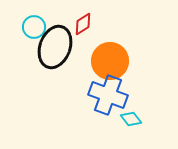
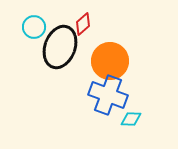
red diamond: rotated 10 degrees counterclockwise
black ellipse: moved 5 px right
cyan diamond: rotated 50 degrees counterclockwise
